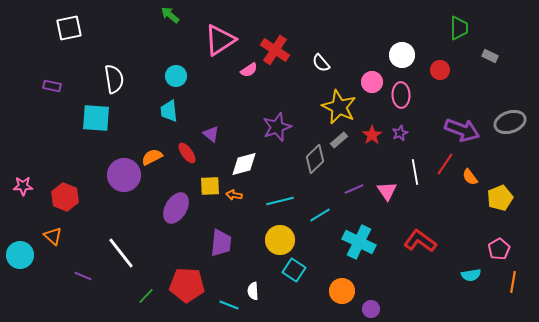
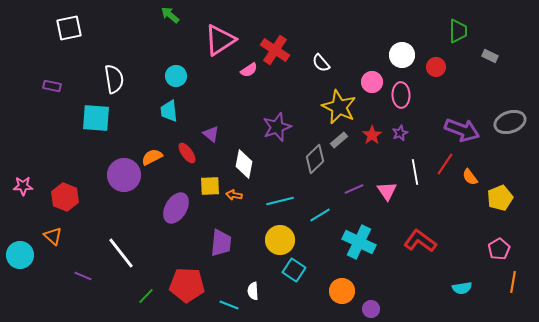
green trapezoid at (459, 28): moved 1 px left, 3 px down
red circle at (440, 70): moved 4 px left, 3 px up
white diamond at (244, 164): rotated 64 degrees counterclockwise
cyan semicircle at (471, 275): moved 9 px left, 13 px down
